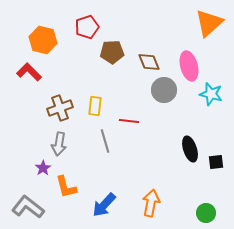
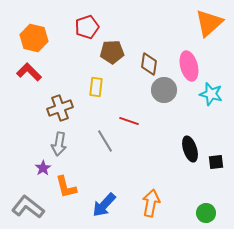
orange hexagon: moved 9 px left, 2 px up
brown diamond: moved 2 px down; rotated 30 degrees clockwise
yellow rectangle: moved 1 px right, 19 px up
red line: rotated 12 degrees clockwise
gray line: rotated 15 degrees counterclockwise
